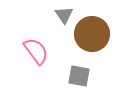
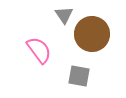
pink semicircle: moved 3 px right, 1 px up
